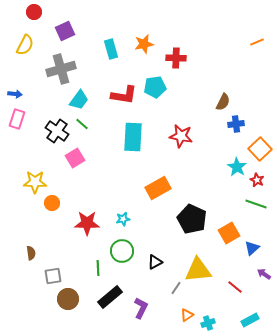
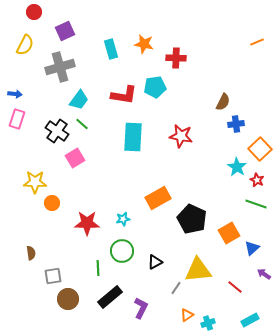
orange star at (144, 44): rotated 24 degrees clockwise
gray cross at (61, 69): moved 1 px left, 2 px up
orange rectangle at (158, 188): moved 10 px down
